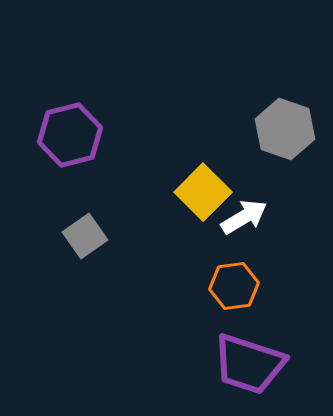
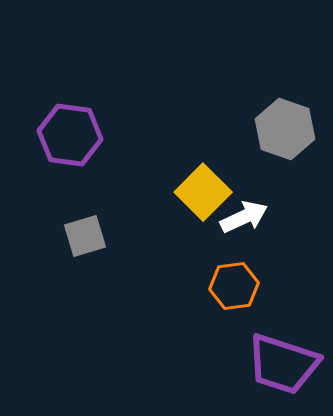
purple hexagon: rotated 22 degrees clockwise
white arrow: rotated 6 degrees clockwise
gray square: rotated 18 degrees clockwise
purple trapezoid: moved 34 px right
